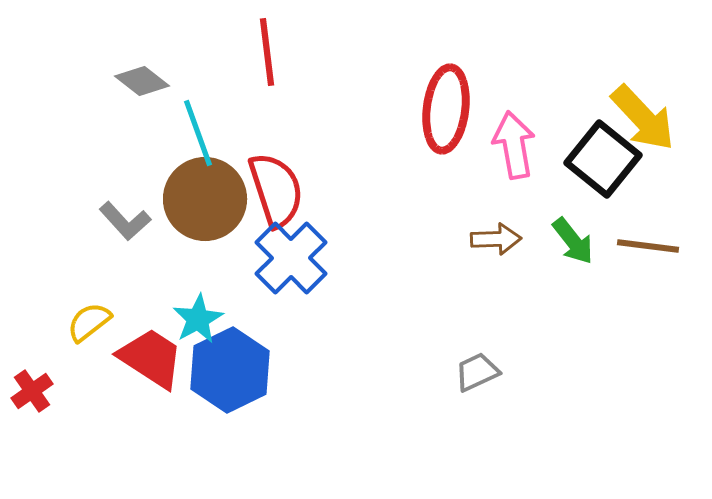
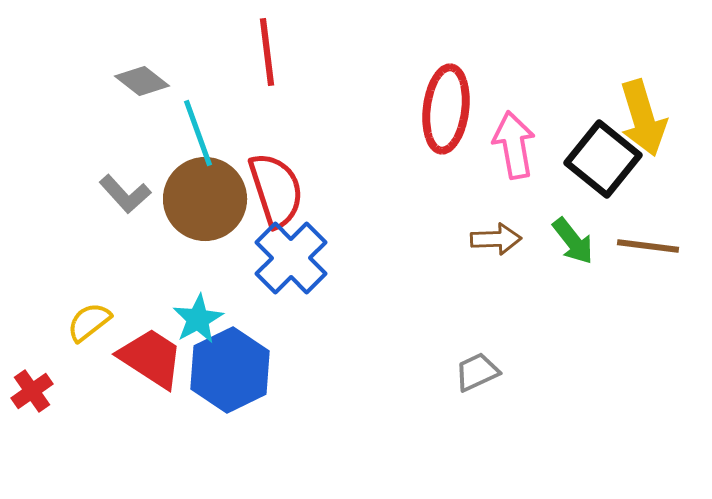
yellow arrow: rotated 26 degrees clockwise
gray L-shape: moved 27 px up
